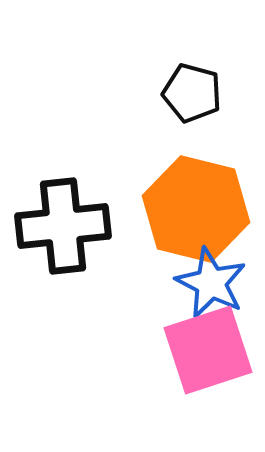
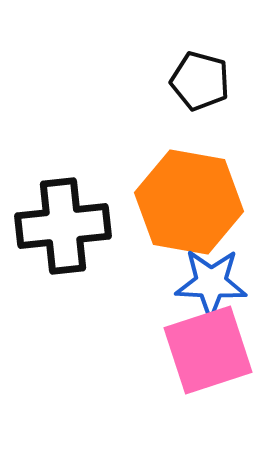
black pentagon: moved 8 px right, 12 px up
orange hexagon: moved 7 px left, 7 px up; rotated 4 degrees counterclockwise
blue star: rotated 24 degrees counterclockwise
